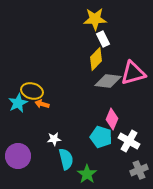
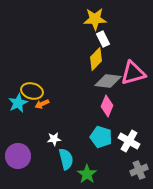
orange arrow: rotated 40 degrees counterclockwise
pink diamond: moved 5 px left, 13 px up
